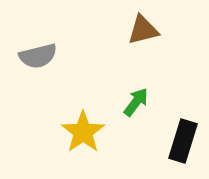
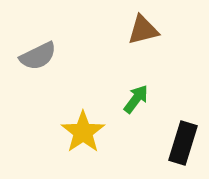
gray semicircle: rotated 12 degrees counterclockwise
green arrow: moved 3 px up
black rectangle: moved 2 px down
